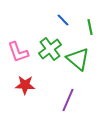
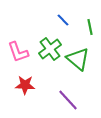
purple line: rotated 65 degrees counterclockwise
